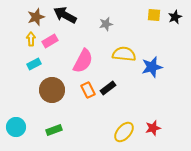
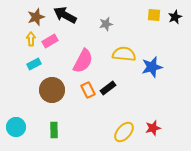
green rectangle: rotated 70 degrees counterclockwise
